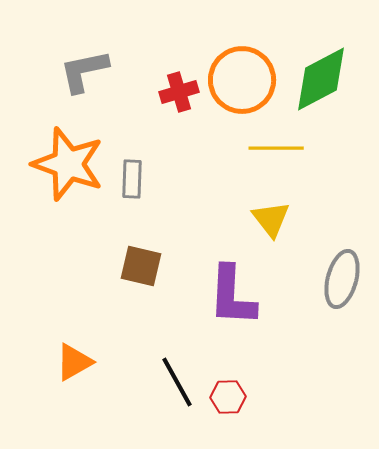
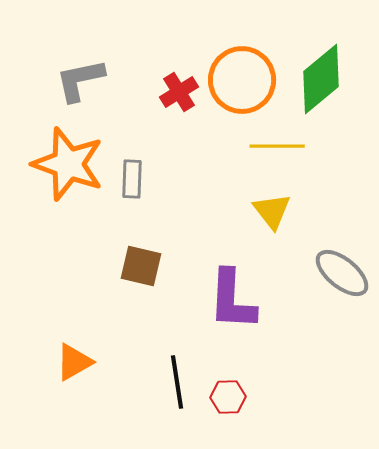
gray L-shape: moved 4 px left, 9 px down
green diamond: rotated 12 degrees counterclockwise
red cross: rotated 15 degrees counterclockwise
yellow line: moved 1 px right, 2 px up
yellow triangle: moved 1 px right, 8 px up
gray ellipse: moved 6 px up; rotated 66 degrees counterclockwise
purple L-shape: moved 4 px down
black line: rotated 20 degrees clockwise
